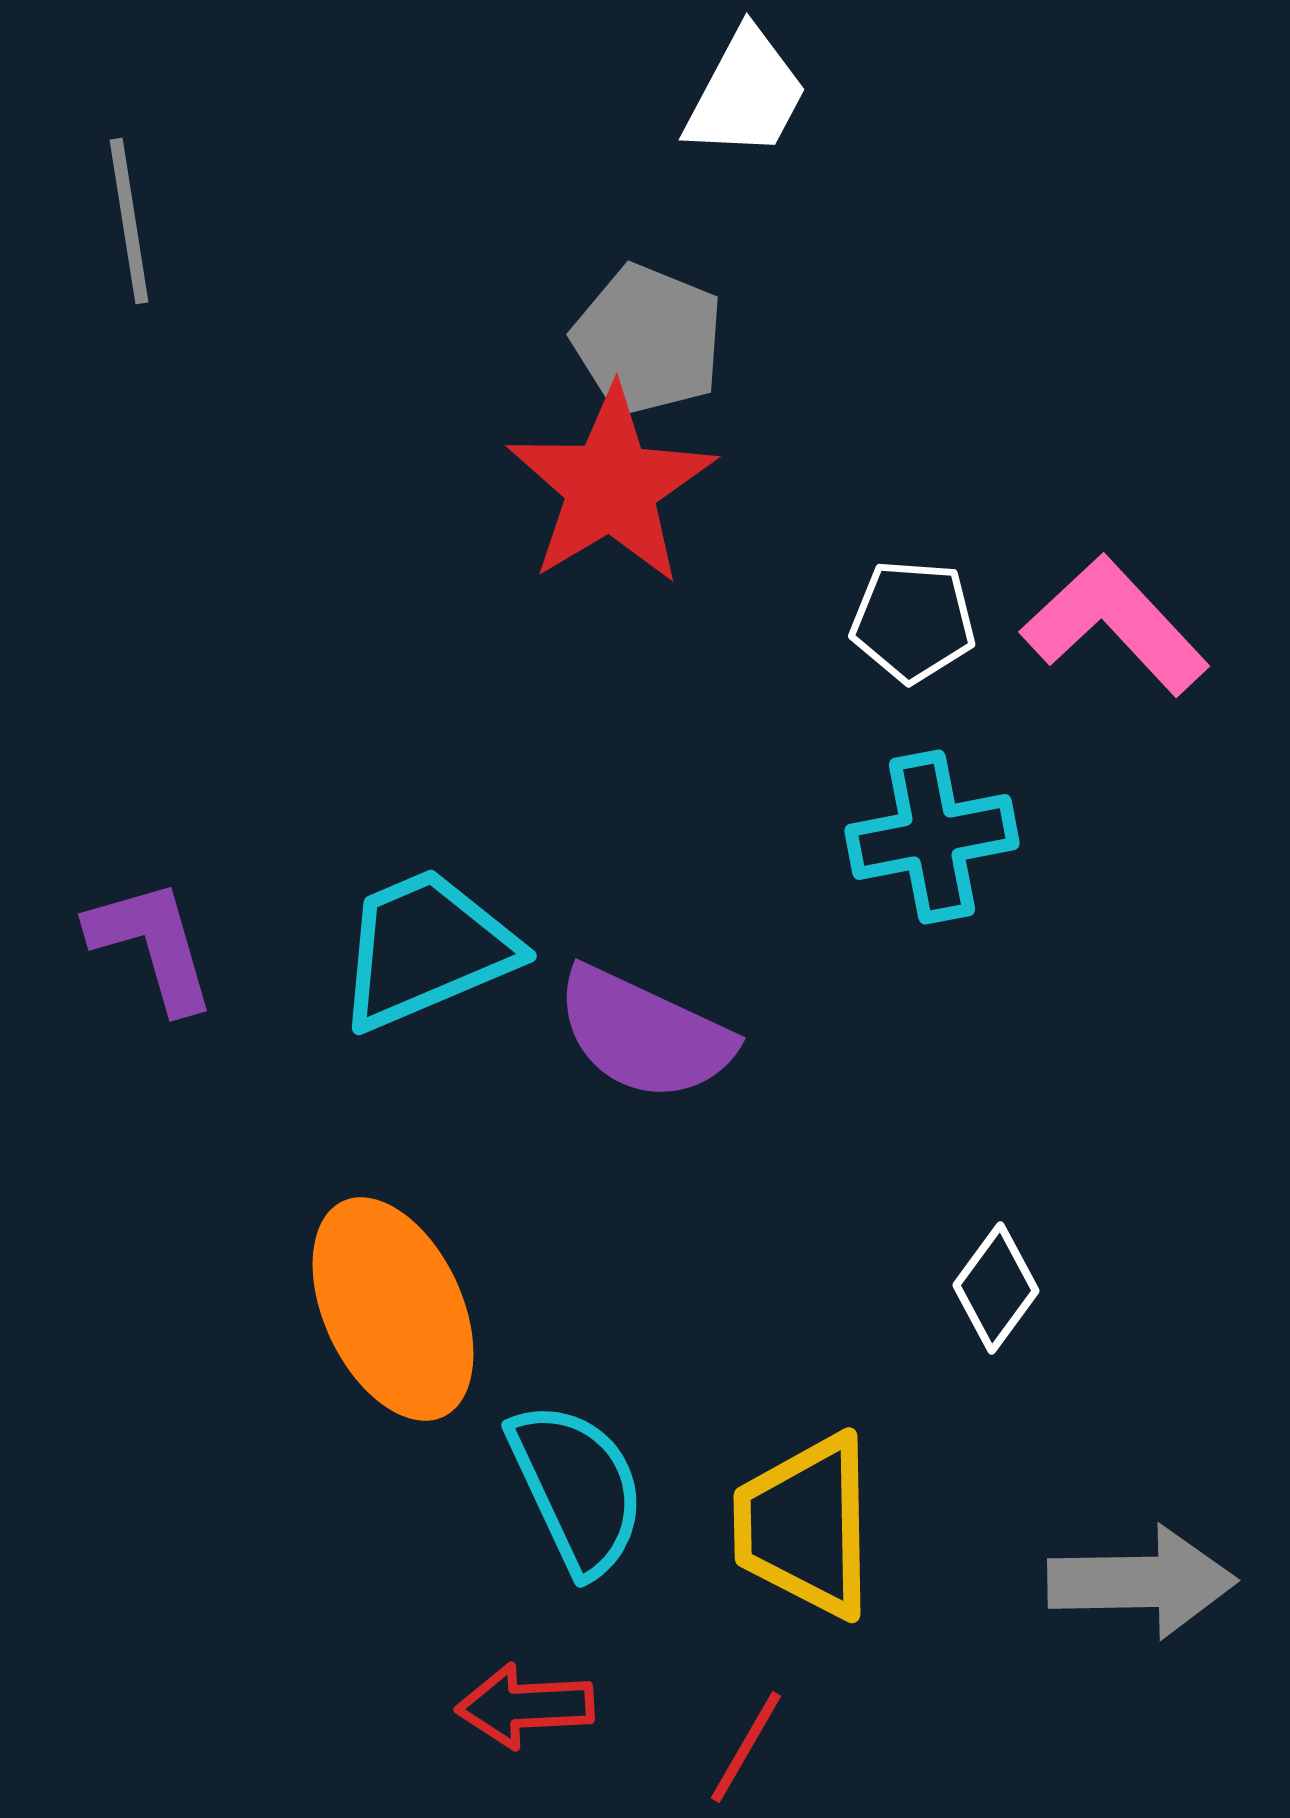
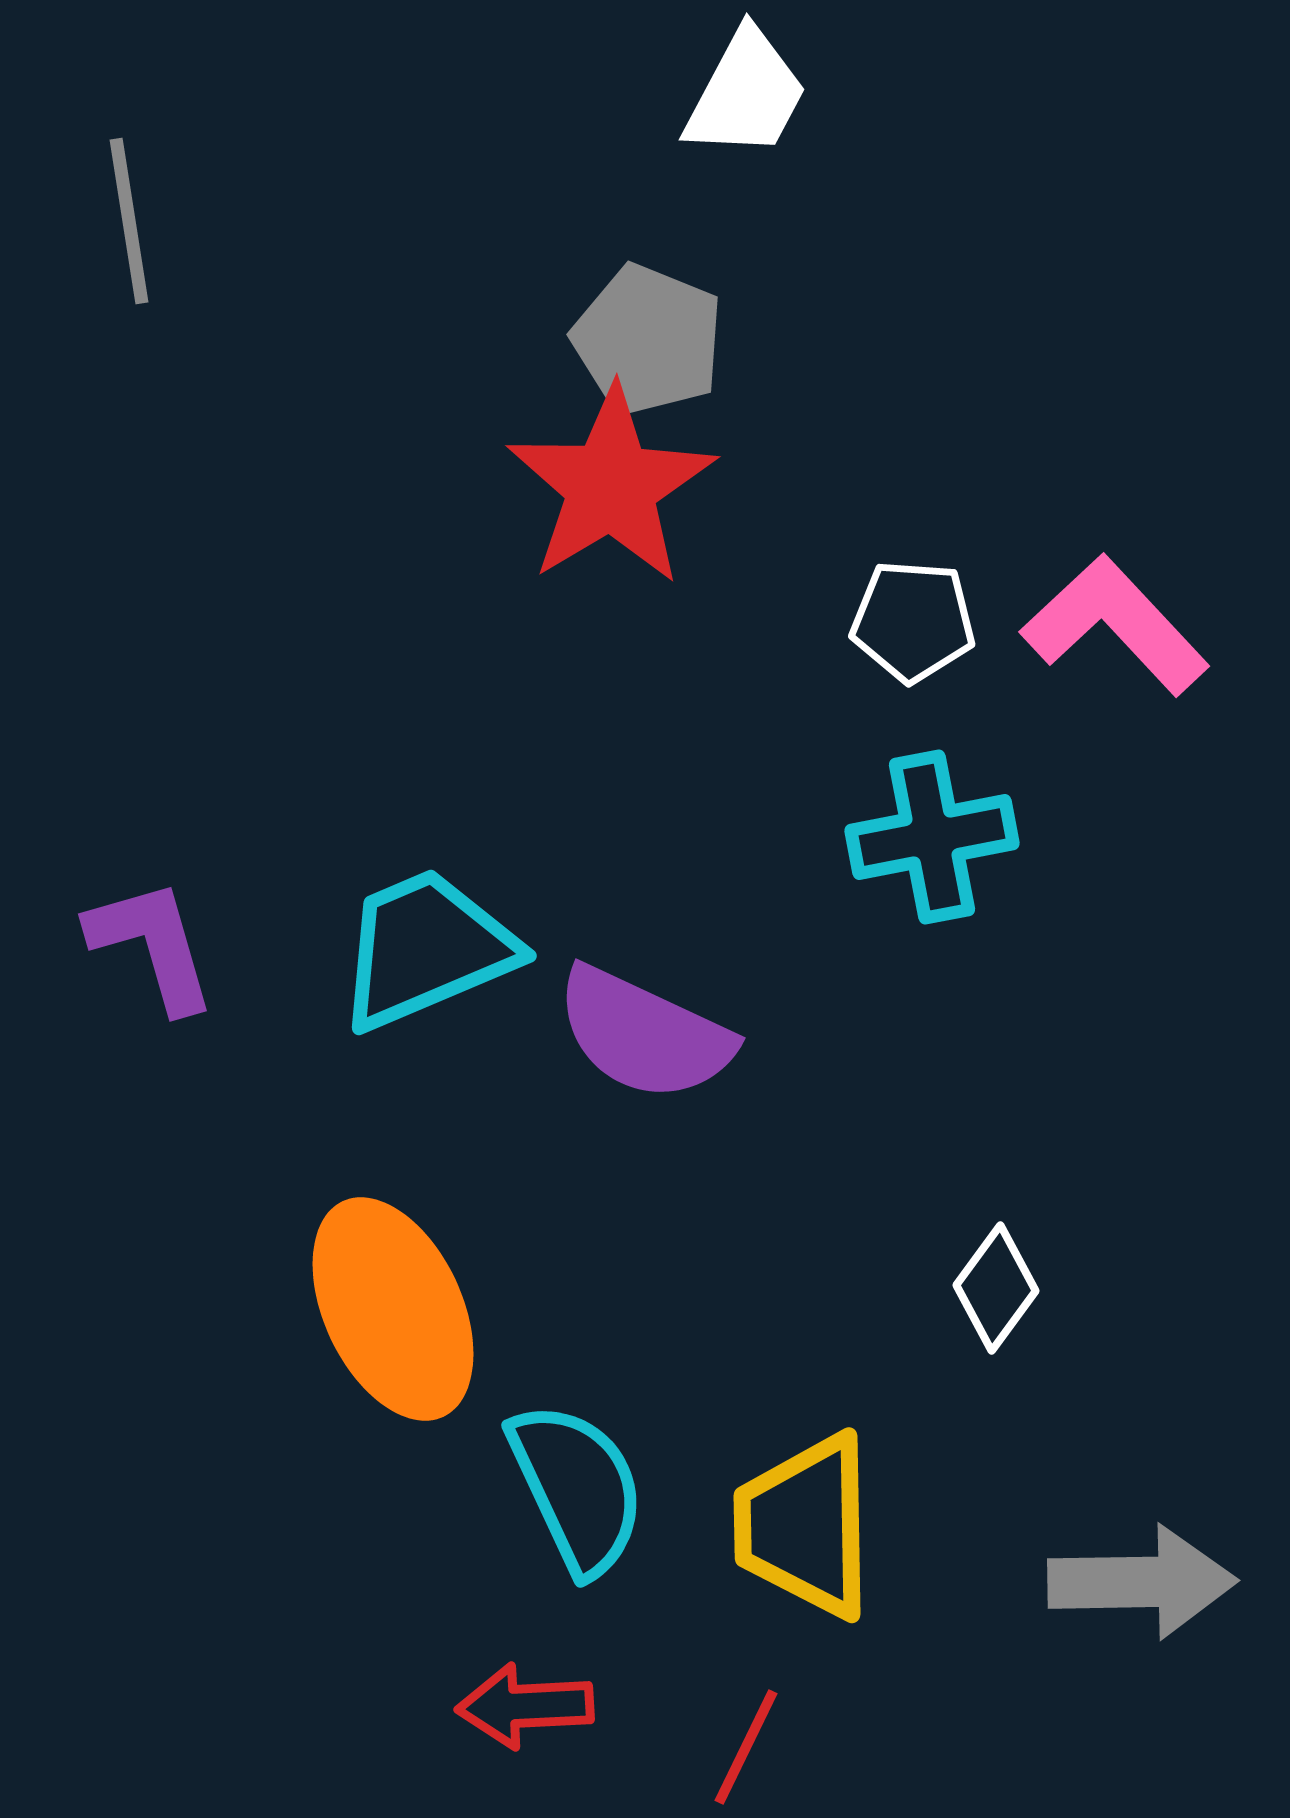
red line: rotated 4 degrees counterclockwise
